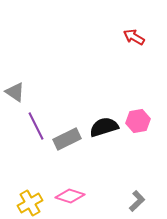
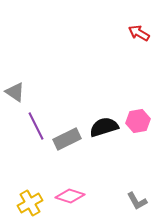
red arrow: moved 5 px right, 4 px up
gray L-shape: rotated 105 degrees clockwise
